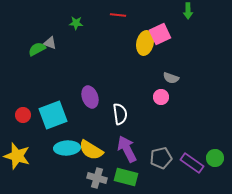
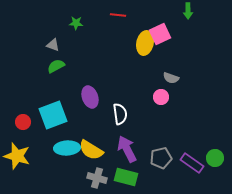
gray triangle: moved 3 px right, 2 px down
green semicircle: moved 19 px right, 17 px down
red circle: moved 7 px down
